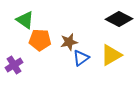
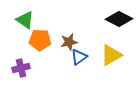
blue triangle: moved 2 px left, 1 px up
purple cross: moved 7 px right, 3 px down; rotated 18 degrees clockwise
